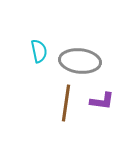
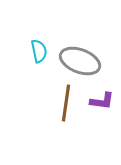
gray ellipse: rotated 15 degrees clockwise
